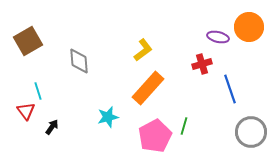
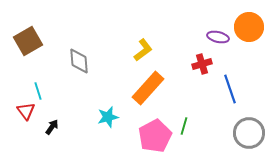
gray circle: moved 2 px left, 1 px down
